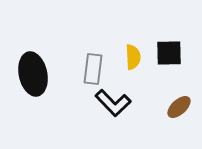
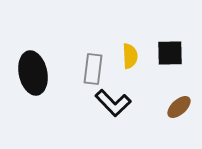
black square: moved 1 px right
yellow semicircle: moved 3 px left, 1 px up
black ellipse: moved 1 px up
